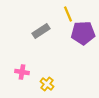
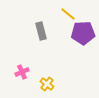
yellow line: rotated 28 degrees counterclockwise
gray rectangle: rotated 72 degrees counterclockwise
pink cross: rotated 32 degrees counterclockwise
